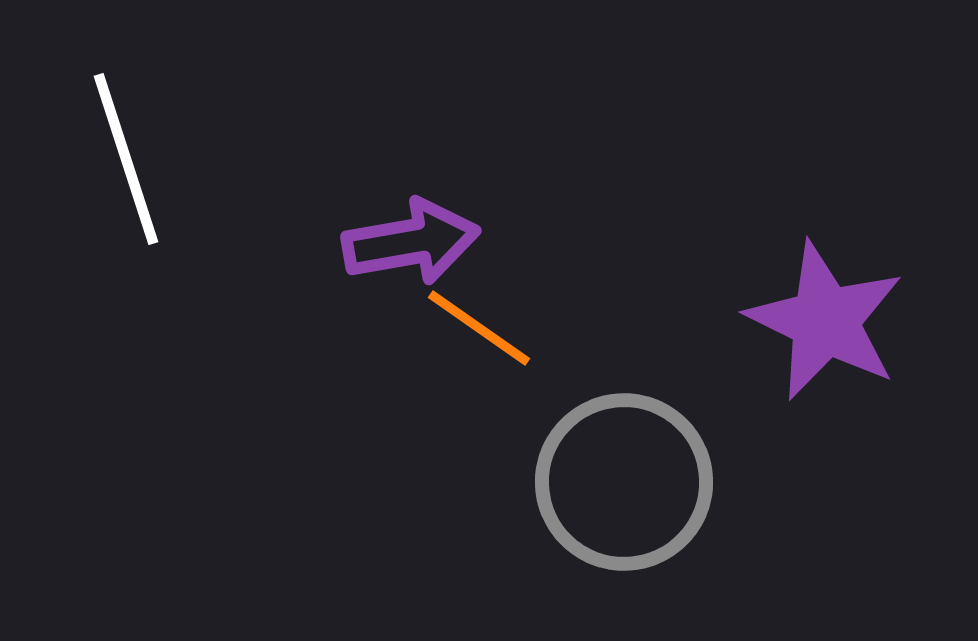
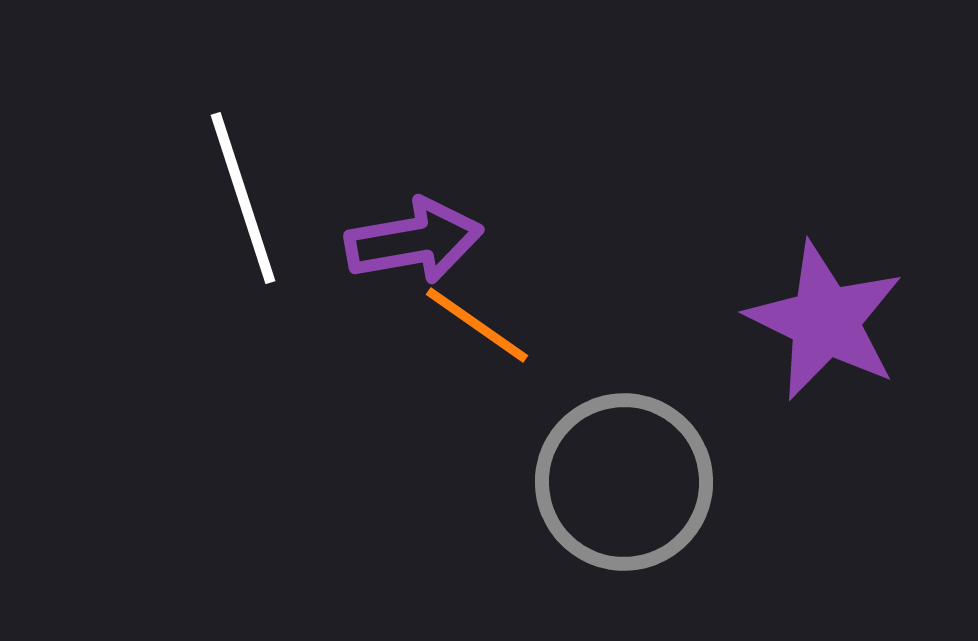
white line: moved 117 px right, 39 px down
purple arrow: moved 3 px right, 1 px up
orange line: moved 2 px left, 3 px up
